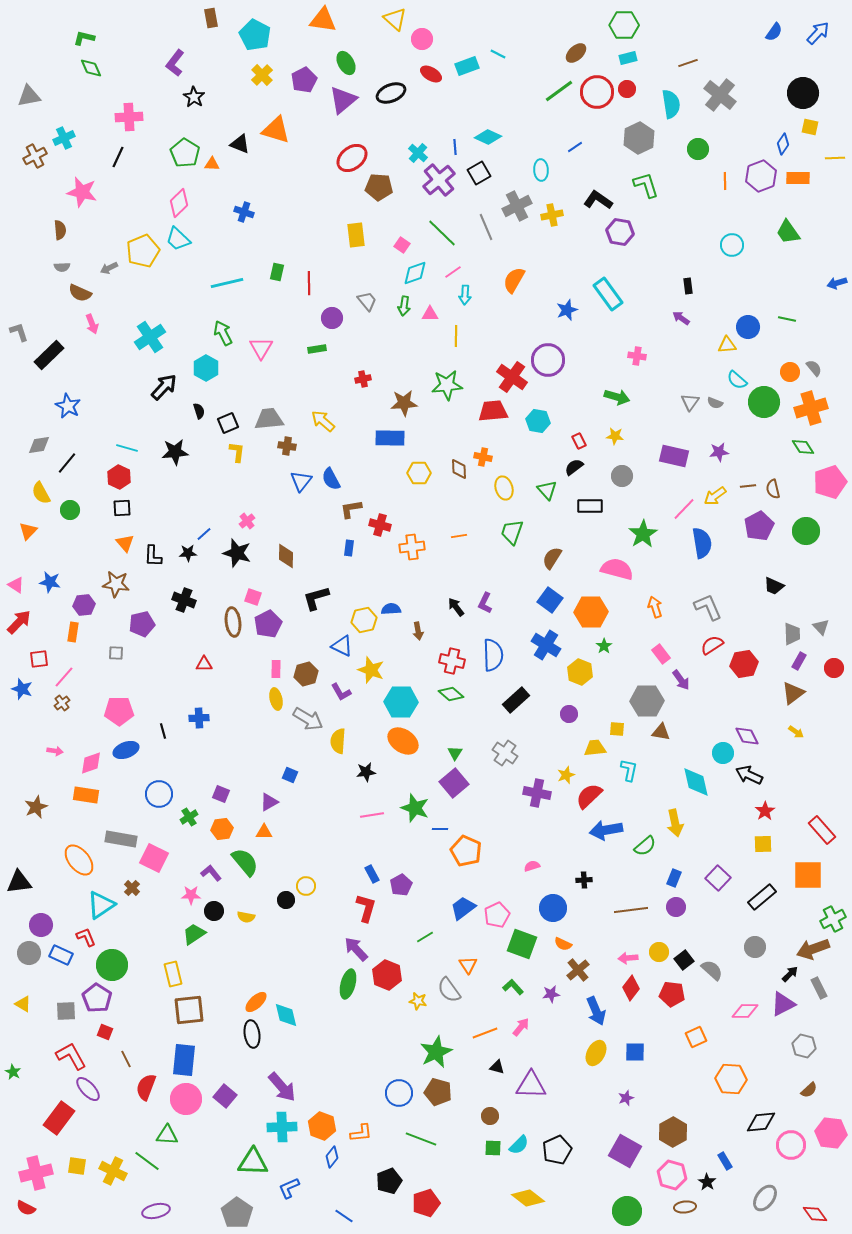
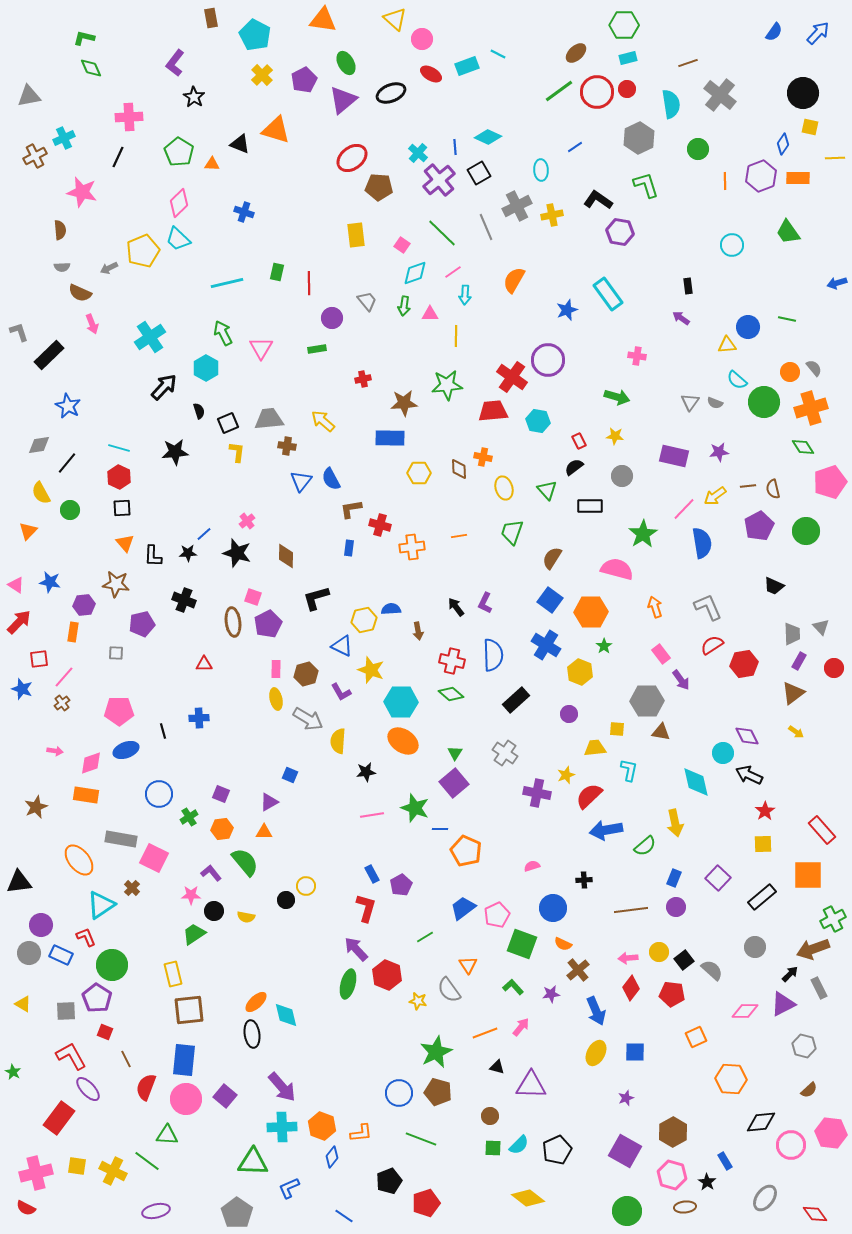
green pentagon at (185, 153): moved 6 px left, 1 px up
cyan line at (127, 448): moved 8 px left
